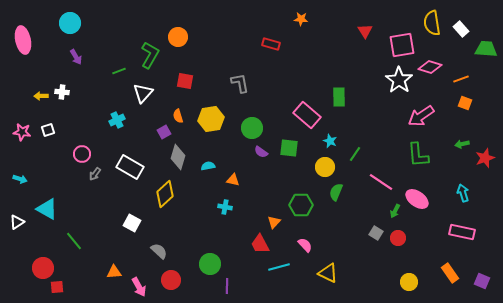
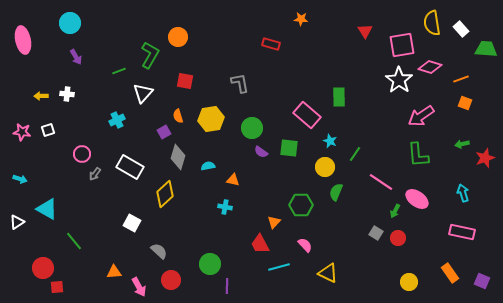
white cross at (62, 92): moved 5 px right, 2 px down
